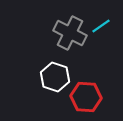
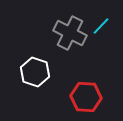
cyan line: rotated 12 degrees counterclockwise
white hexagon: moved 20 px left, 5 px up
